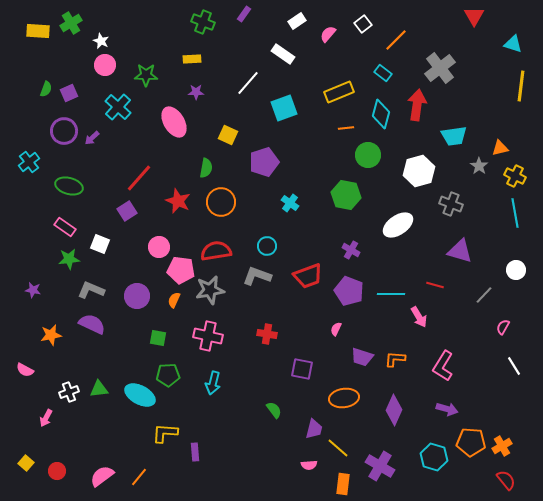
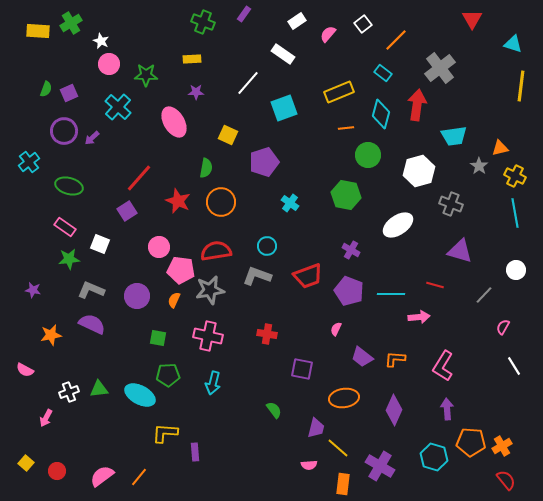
red triangle at (474, 16): moved 2 px left, 3 px down
pink circle at (105, 65): moved 4 px right, 1 px up
pink arrow at (419, 317): rotated 65 degrees counterclockwise
purple trapezoid at (362, 357): rotated 20 degrees clockwise
purple arrow at (447, 409): rotated 110 degrees counterclockwise
purple trapezoid at (314, 429): moved 2 px right, 1 px up
